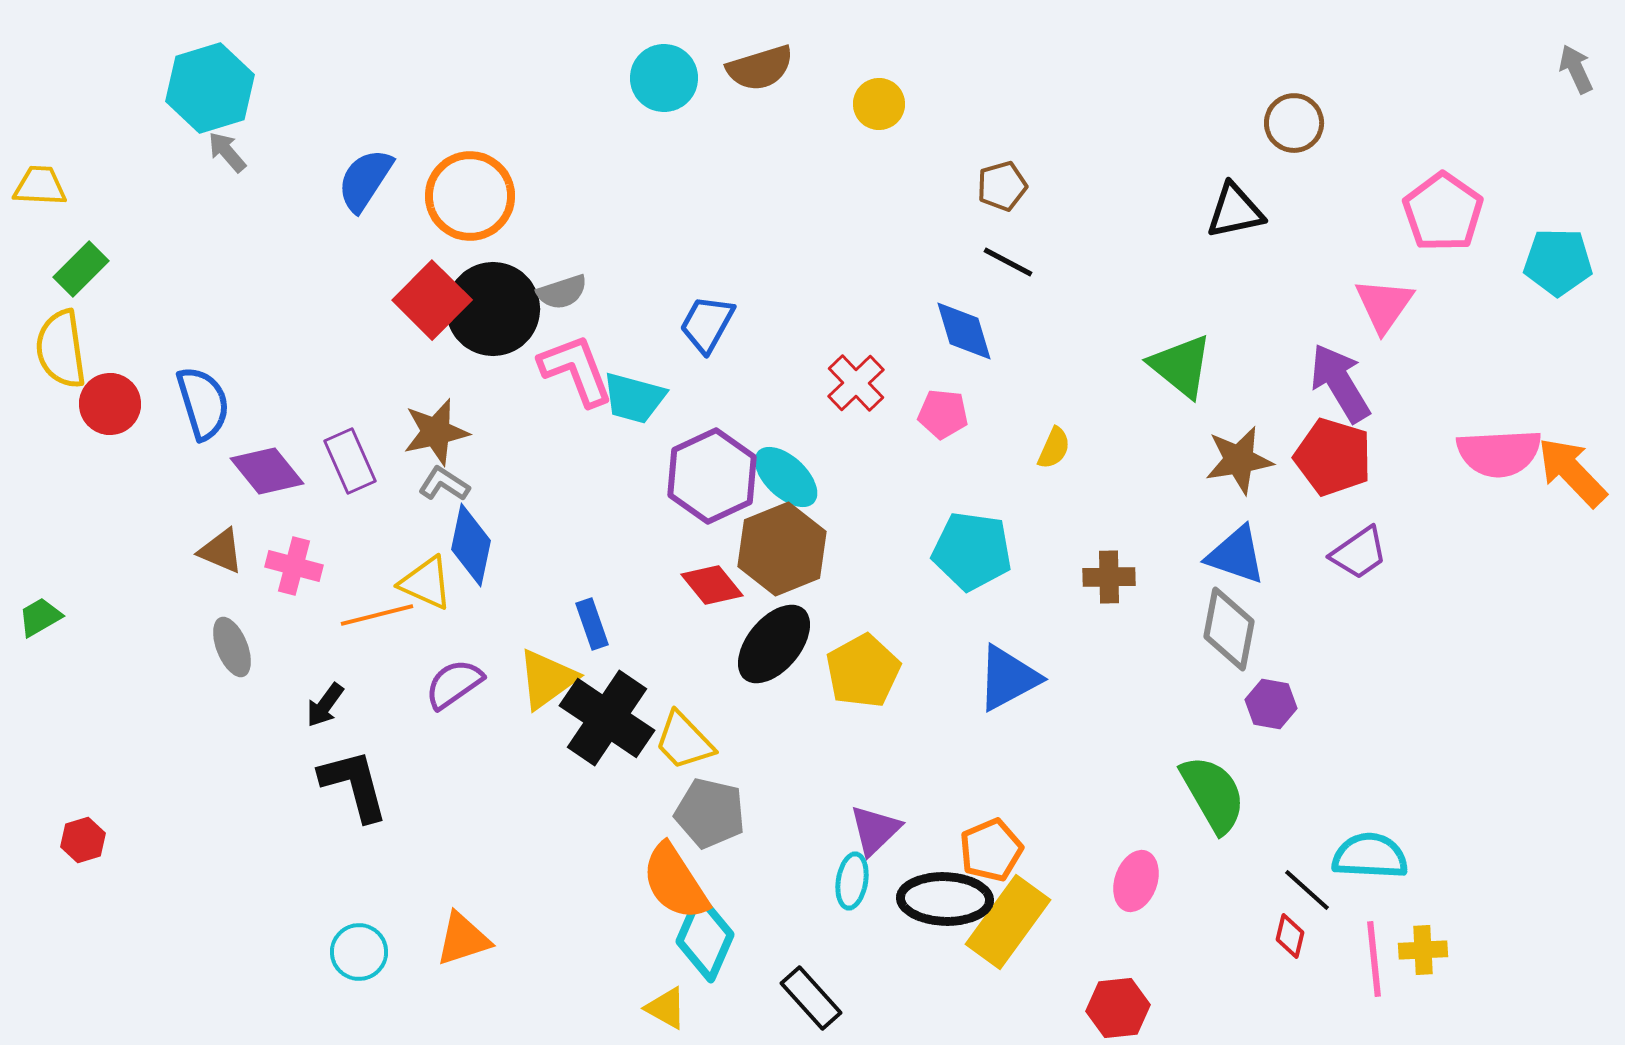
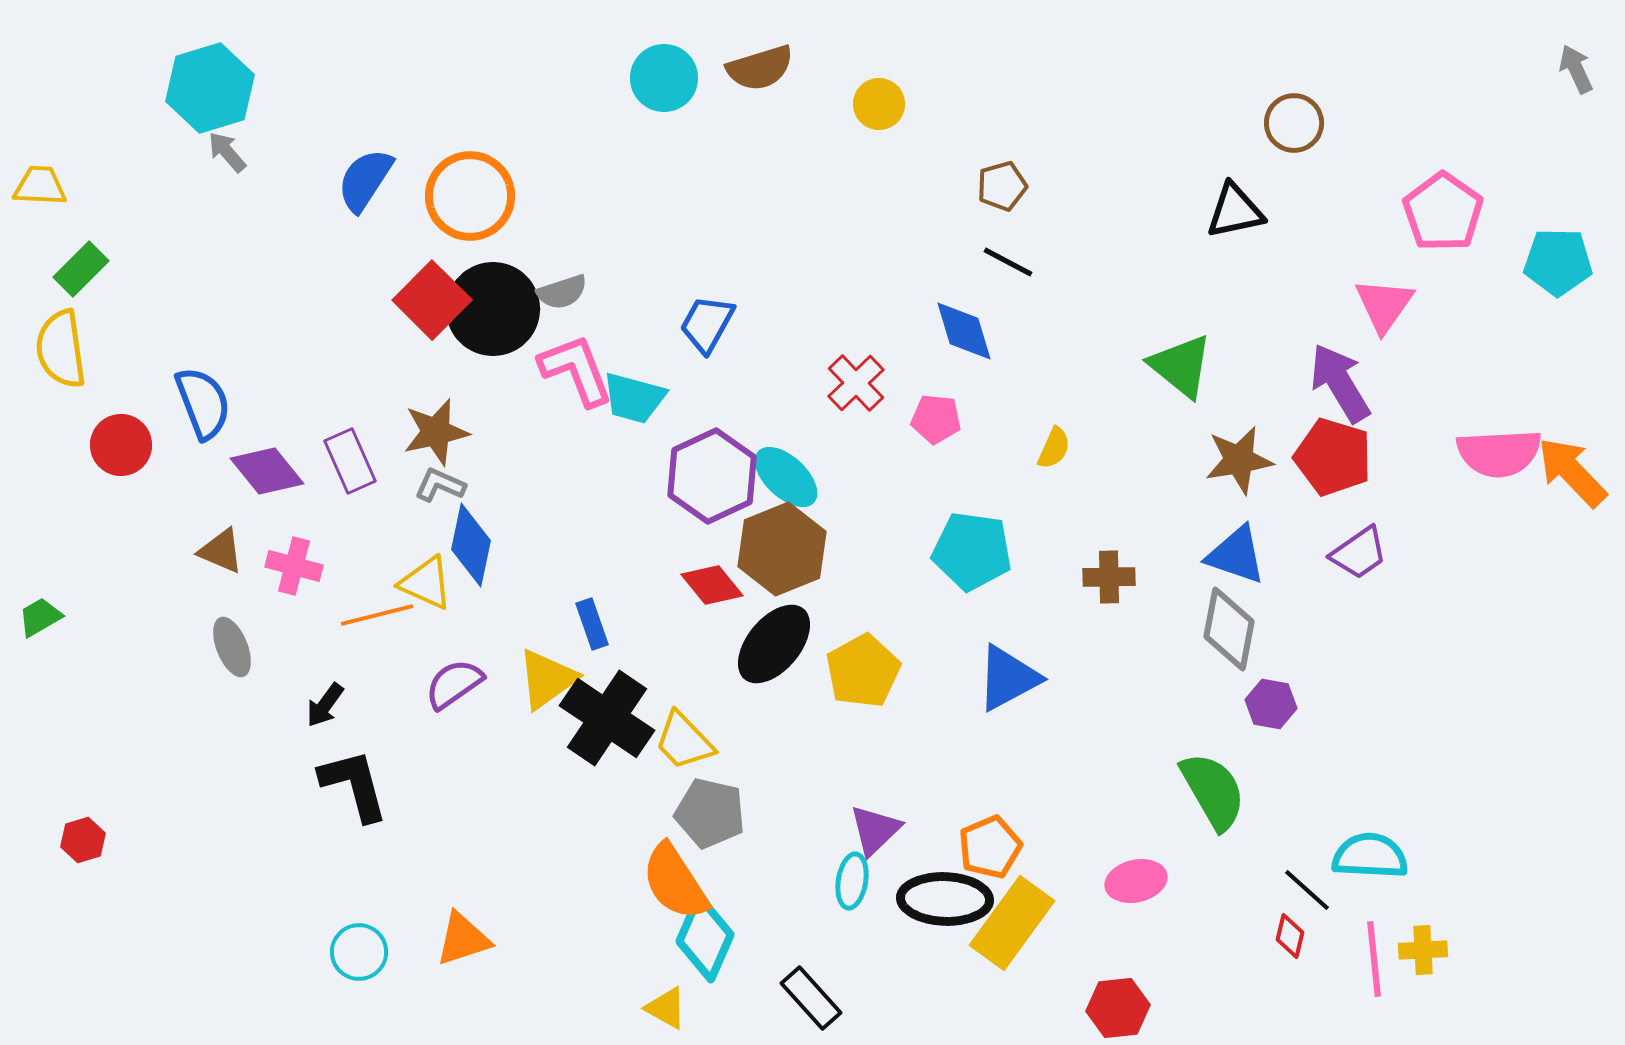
blue semicircle at (203, 403): rotated 4 degrees counterclockwise
red circle at (110, 404): moved 11 px right, 41 px down
pink pentagon at (943, 414): moved 7 px left, 5 px down
gray L-shape at (444, 484): moved 4 px left, 1 px down; rotated 9 degrees counterclockwise
green semicircle at (1213, 794): moved 3 px up
orange pentagon at (991, 850): moved 1 px left, 3 px up
pink ellipse at (1136, 881): rotated 58 degrees clockwise
yellow rectangle at (1008, 922): moved 4 px right, 1 px down
